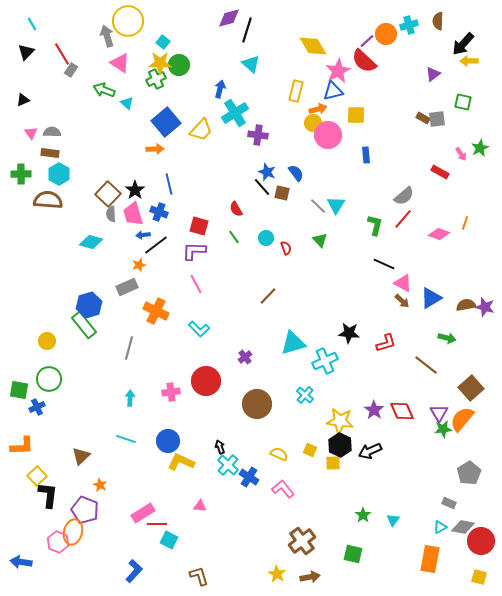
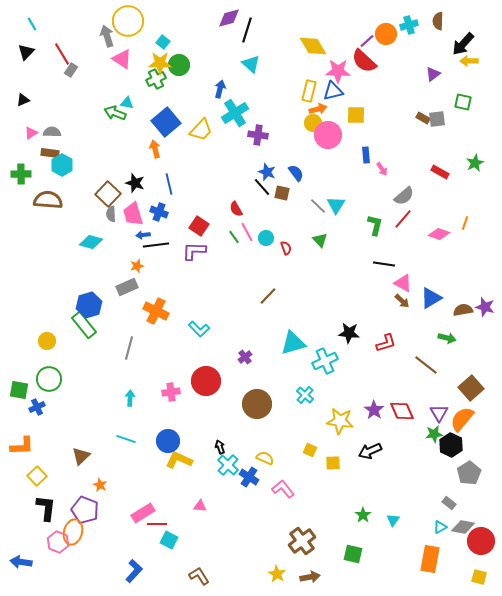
pink triangle at (120, 63): moved 2 px right, 4 px up
pink star at (338, 71): rotated 30 degrees clockwise
green arrow at (104, 90): moved 11 px right, 23 px down
yellow rectangle at (296, 91): moved 13 px right
cyan triangle at (127, 103): rotated 32 degrees counterclockwise
pink triangle at (31, 133): rotated 32 degrees clockwise
green star at (480, 148): moved 5 px left, 15 px down
orange arrow at (155, 149): rotated 102 degrees counterclockwise
pink arrow at (461, 154): moved 79 px left, 15 px down
cyan hexagon at (59, 174): moved 3 px right, 9 px up
black star at (135, 190): moved 7 px up; rotated 18 degrees counterclockwise
red square at (199, 226): rotated 18 degrees clockwise
black line at (156, 245): rotated 30 degrees clockwise
black line at (384, 264): rotated 15 degrees counterclockwise
orange star at (139, 265): moved 2 px left, 1 px down
pink line at (196, 284): moved 51 px right, 52 px up
brown semicircle at (466, 305): moved 3 px left, 5 px down
green star at (443, 429): moved 9 px left, 5 px down
black hexagon at (340, 445): moved 111 px right
yellow semicircle at (279, 454): moved 14 px left, 4 px down
yellow L-shape at (181, 462): moved 2 px left, 2 px up
black L-shape at (48, 495): moved 2 px left, 13 px down
gray rectangle at (449, 503): rotated 16 degrees clockwise
brown L-shape at (199, 576): rotated 15 degrees counterclockwise
